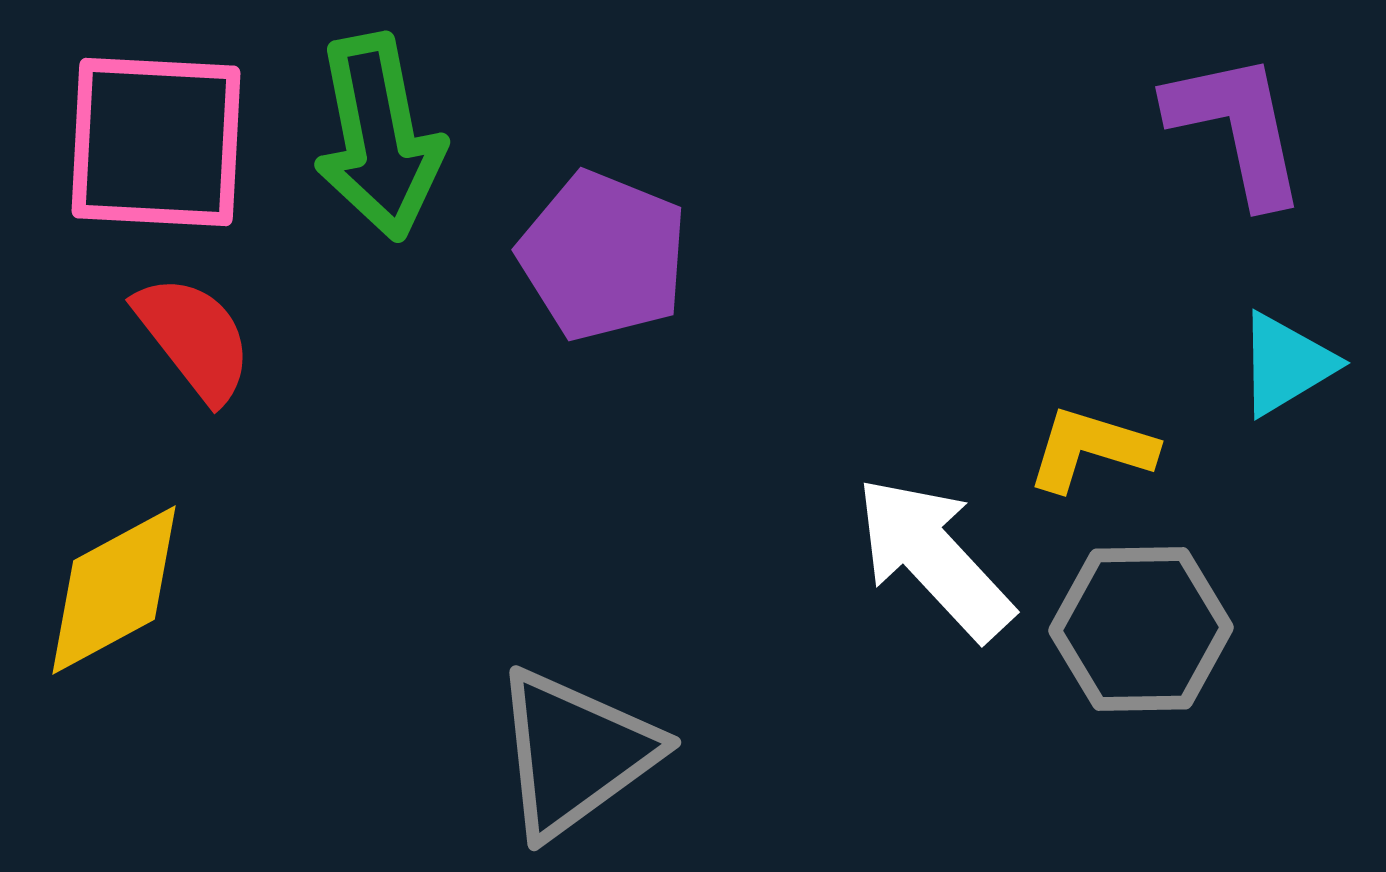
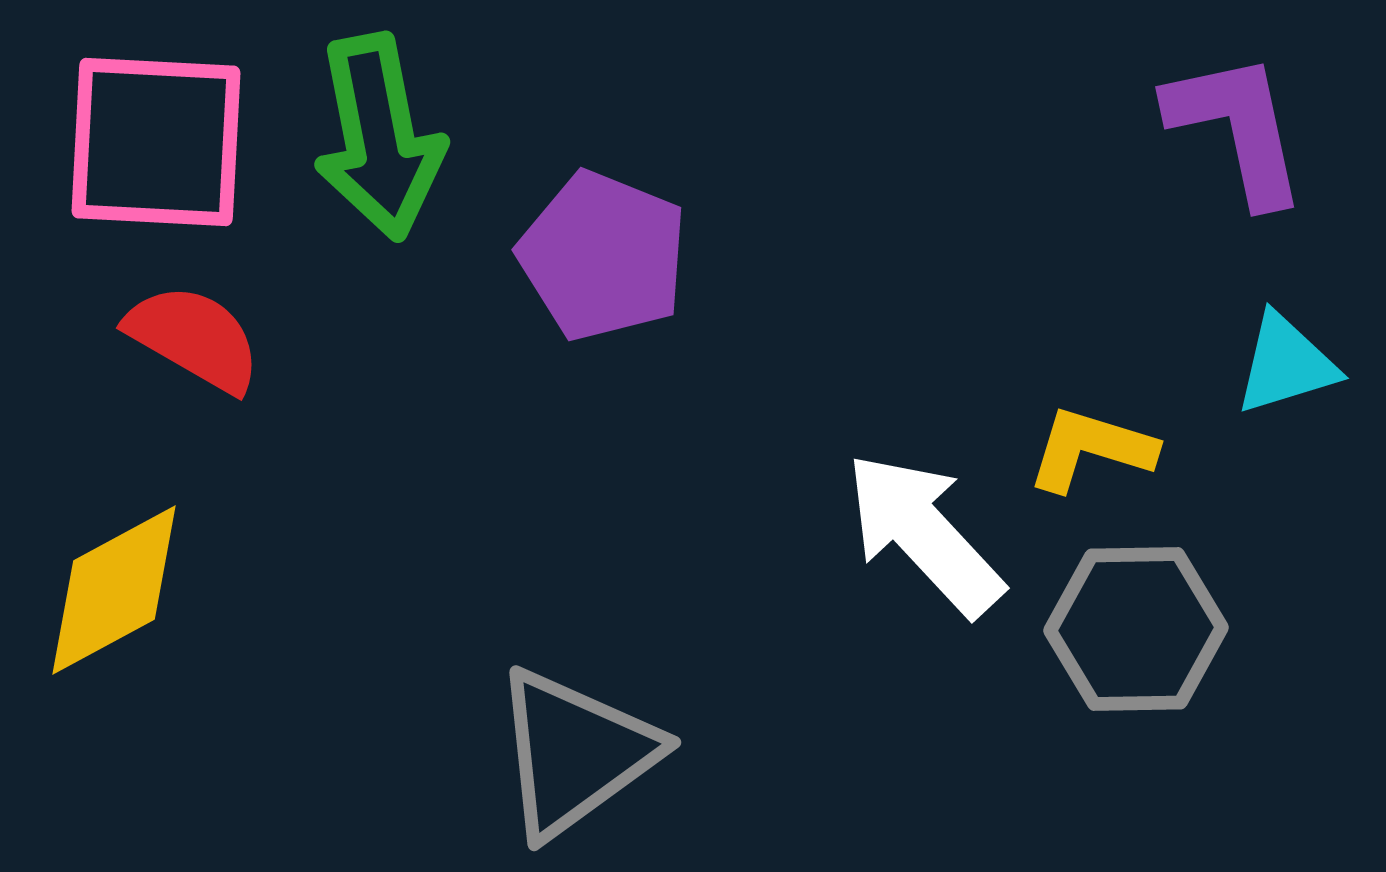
red semicircle: rotated 22 degrees counterclockwise
cyan triangle: rotated 14 degrees clockwise
white arrow: moved 10 px left, 24 px up
gray hexagon: moved 5 px left
